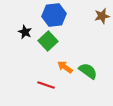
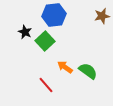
green square: moved 3 px left
red line: rotated 30 degrees clockwise
